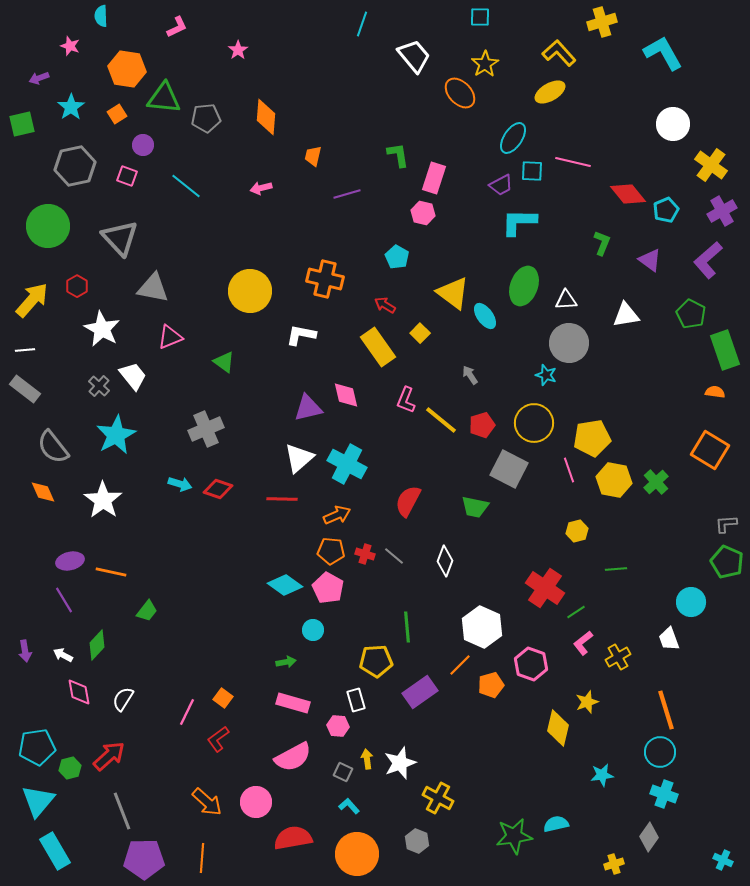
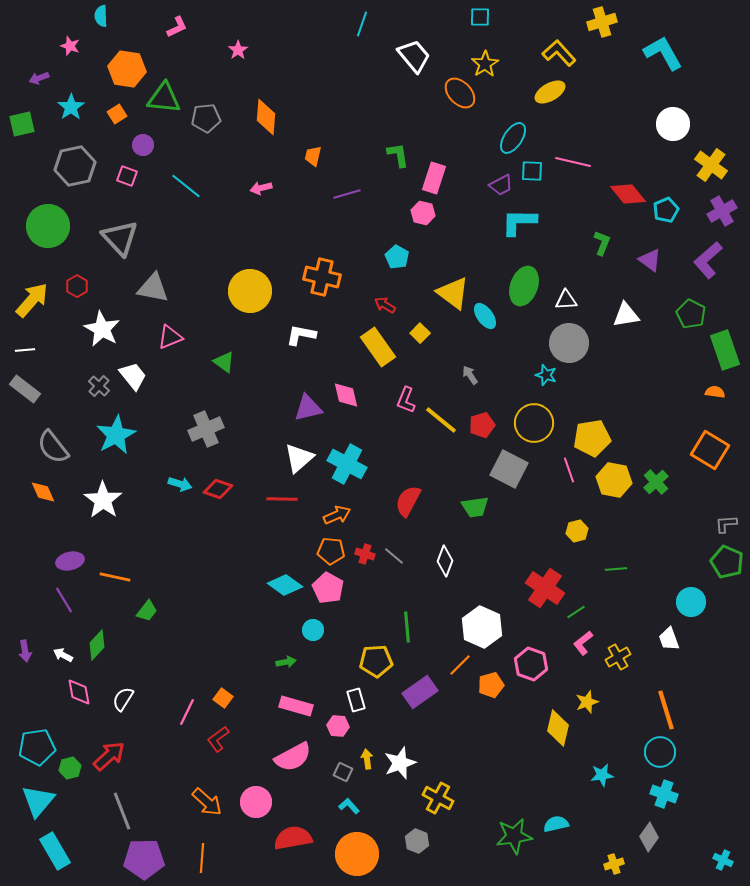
orange cross at (325, 279): moved 3 px left, 2 px up
green trapezoid at (475, 507): rotated 20 degrees counterclockwise
orange line at (111, 572): moved 4 px right, 5 px down
pink rectangle at (293, 703): moved 3 px right, 3 px down
